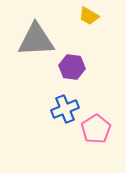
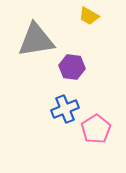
gray triangle: rotated 6 degrees counterclockwise
